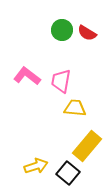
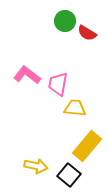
green circle: moved 3 px right, 9 px up
pink L-shape: moved 1 px up
pink trapezoid: moved 3 px left, 3 px down
yellow arrow: rotated 30 degrees clockwise
black square: moved 1 px right, 2 px down
